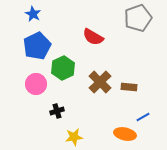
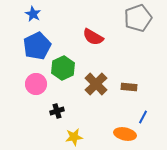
brown cross: moved 4 px left, 2 px down
blue line: rotated 32 degrees counterclockwise
